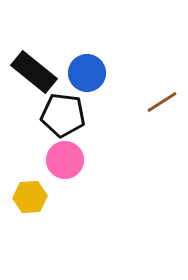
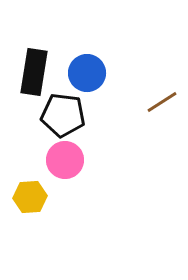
black rectangle: rotated 60 degrees clockwise
